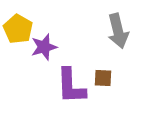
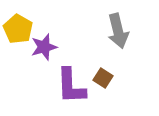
brown square: rotated 30 degrees clockwise
